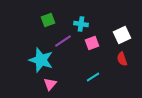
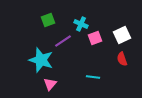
cyan cross: rotated 16 degrees clockwise
pink square: moved 3 px right, 5 px up
cyan line: rotated 40 degrees clockwise
